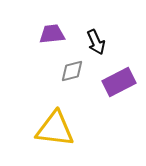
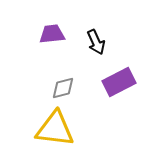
gray diamond: moved 9 px left, 17 px down
